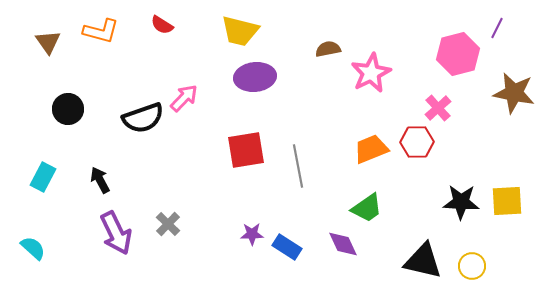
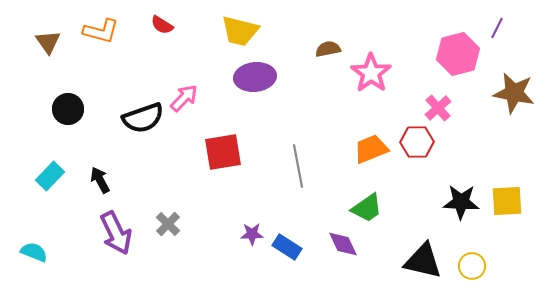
pink star: rotated 9 degrees counterclockwise
red square: moved 23 px left, 2 px down
cyan rectangle: moved 7 px right, 1 px up; rotated 16 degrees clockwise
cyan semicircle: moved 1 px right, 4 px down; rotated 20 degrees counterclockwise
